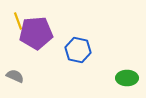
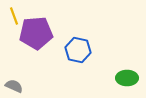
yellow line: moved 4 px left, 5 px up
gray semicircle: moved 1 px left, 10 px down
